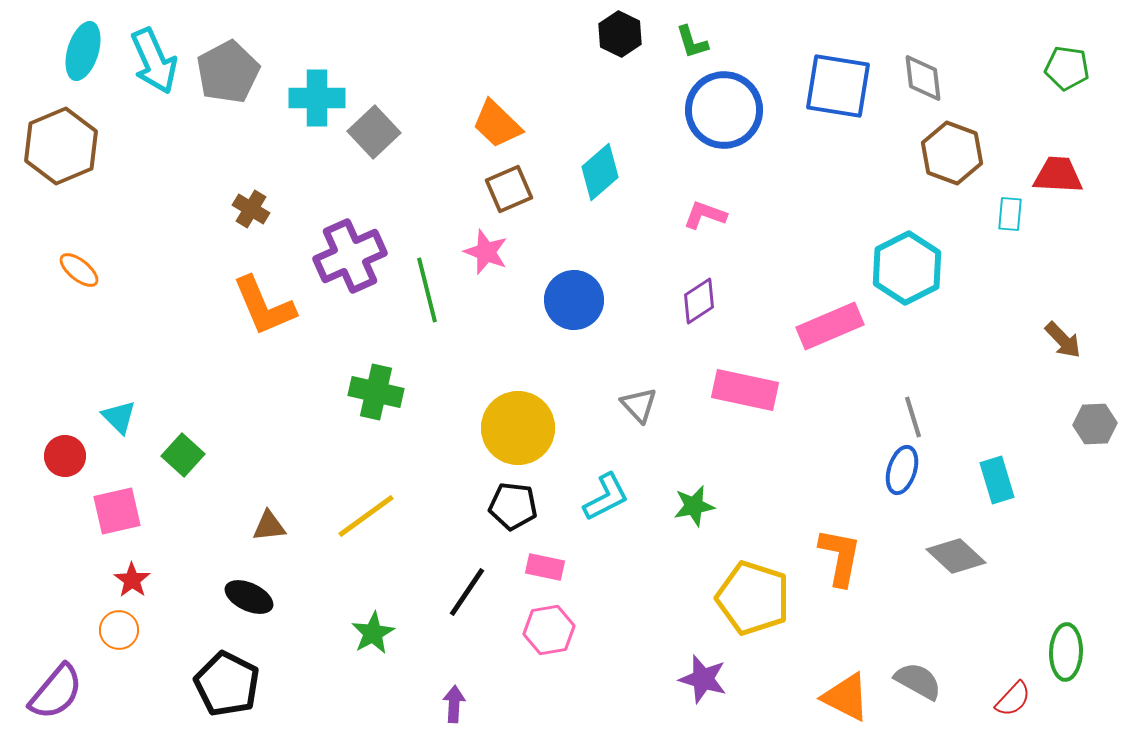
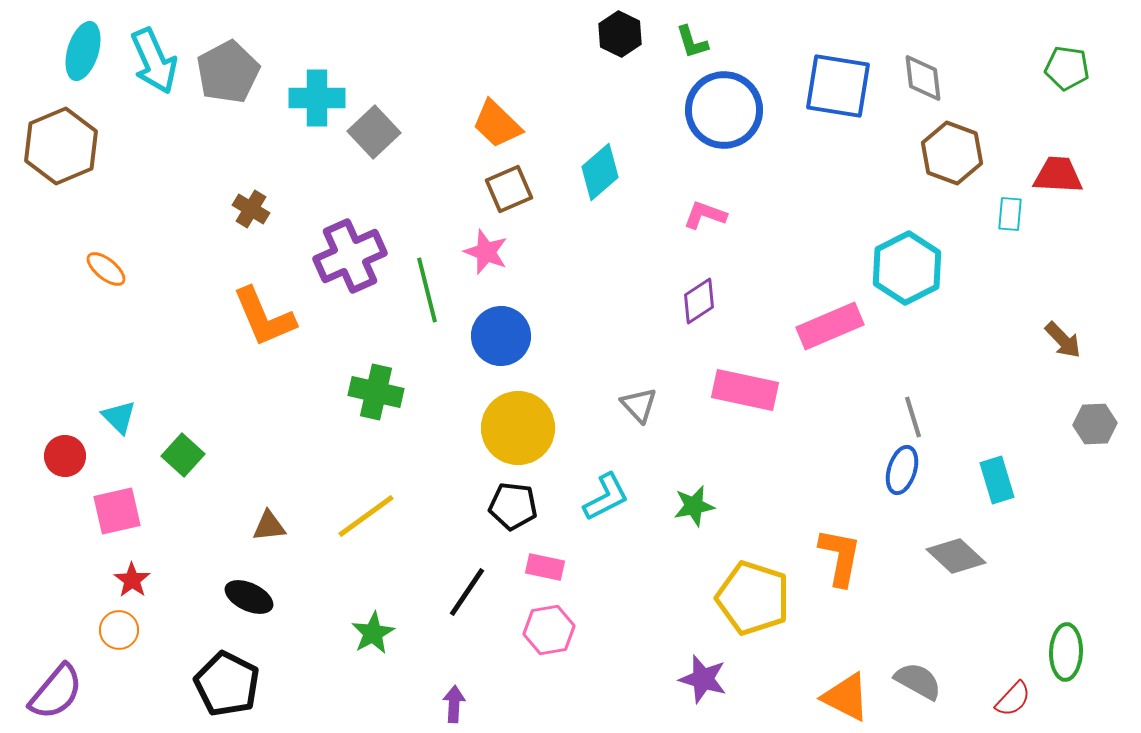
orange ellipse at (79, 270): moved 27 px right, 1 px up
blue circle at (574, 300): moved 73 px left, 36 px down
orange L-shape at (264, 306): moved 11 px down
